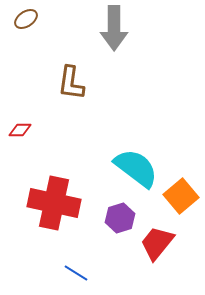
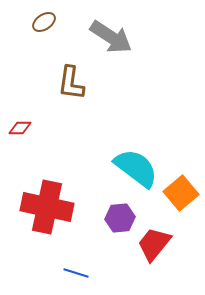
brown ellipse: moved 18 px right, 3 px down
gray arrow: moved 3 px left, 9 px down; rotated 57 degrees counterclockwise
red diamond: moved 2 px up
orange square: moved 3 px up
red cross: moved 7 px left, 4 px down
purple hexagon: rotated 12 degrees clockwise
red trapezoid: moved 3 px left, 1 px down
blue line: rotated 15 degrees counterclockwise
